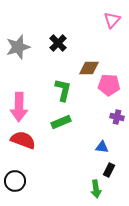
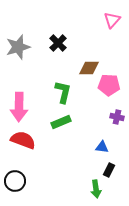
green L-shape: moved 2 px down
